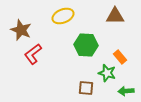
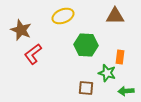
orange rectangle: rotated 48 degrees clockwise
